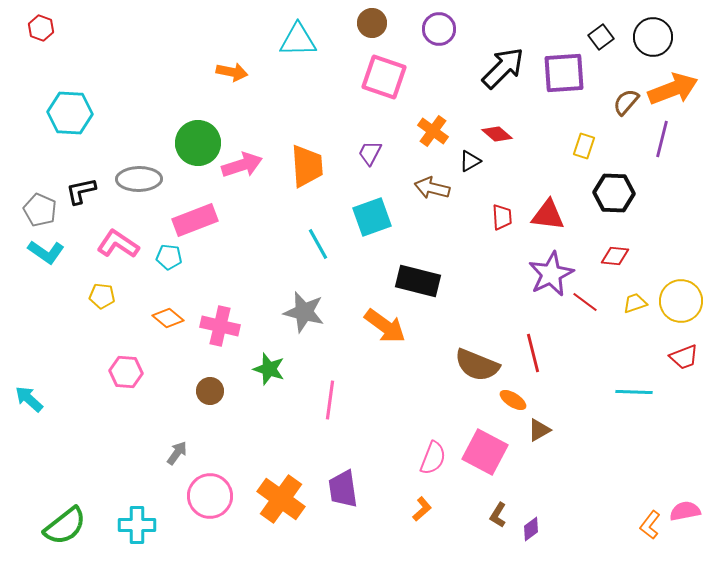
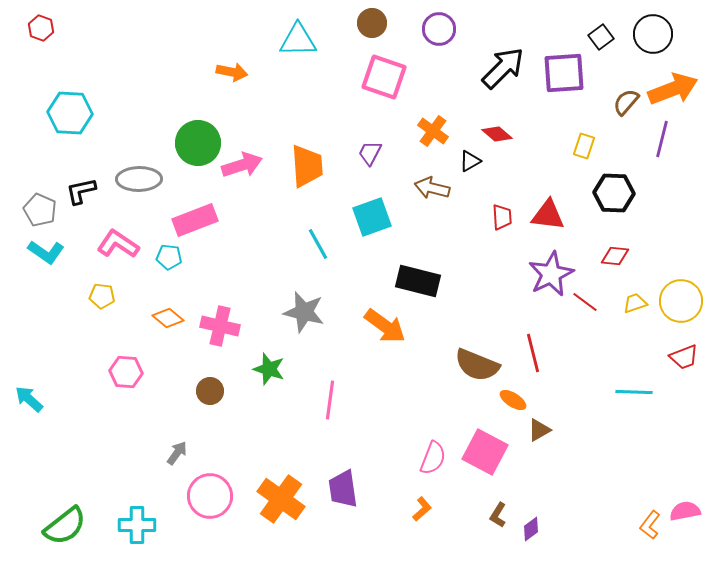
black circle at (653, 37): moved 3 px up
